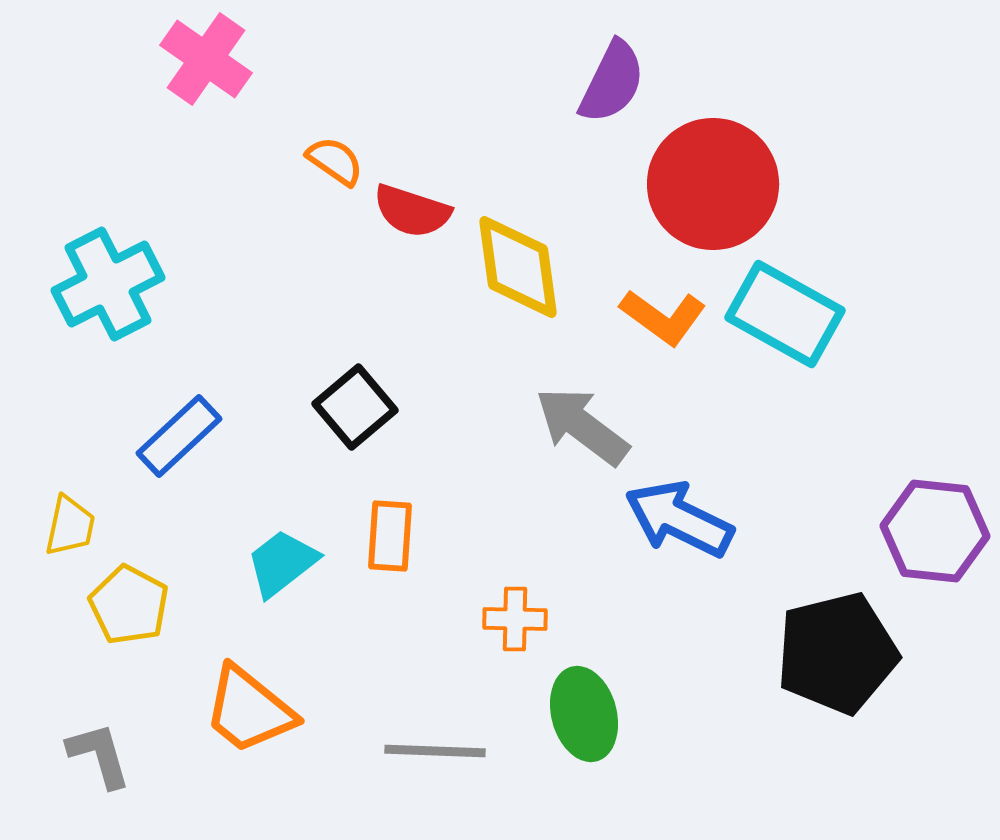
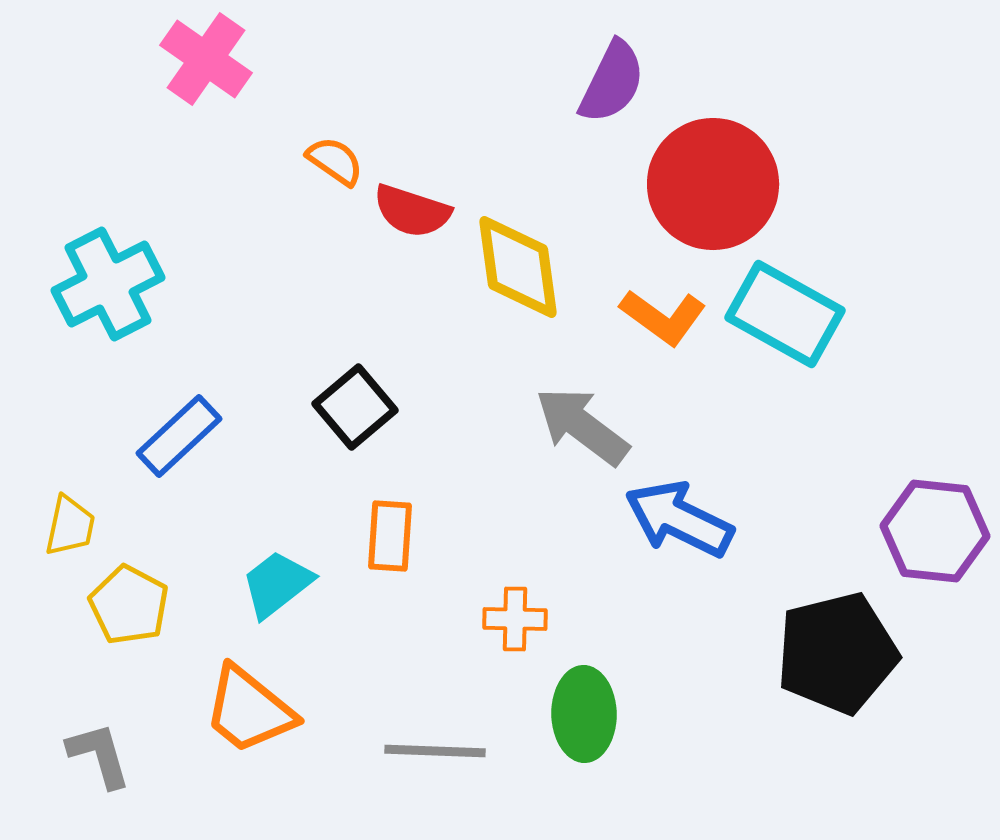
cyan trapezoid: moved 5 px left, 21 px down
green ellipse: rotated 14 degrees clockwise
